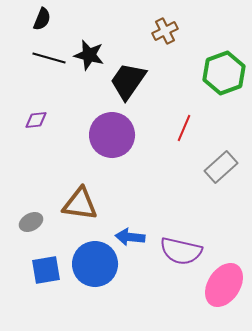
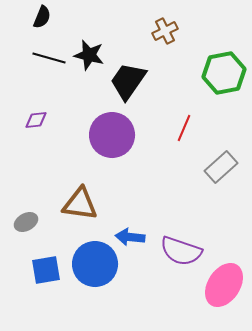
black semicircle: moved 2 px up
green hexagon: rotated 9 degrees clockwise
gray ellipse: moved 5 px left
purple semicircle: rotated 6 degrees clockwise
